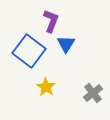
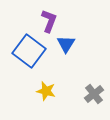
purple L-shape: moved 2 px left
yellow star: moved 4 px down; rotated 18 degrees counterclockwise
gray cross: moved 1 px right, 1 px down
